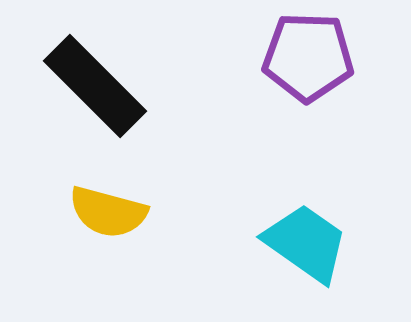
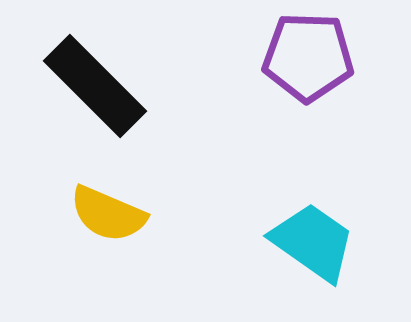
yellow semicircle: moved 2 px down; rotated 8 degrees clockwise
cyan trapezoid: moved 7 px right, 1 px up
